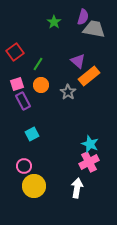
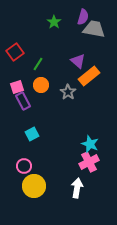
pink square: moved 3 px down
